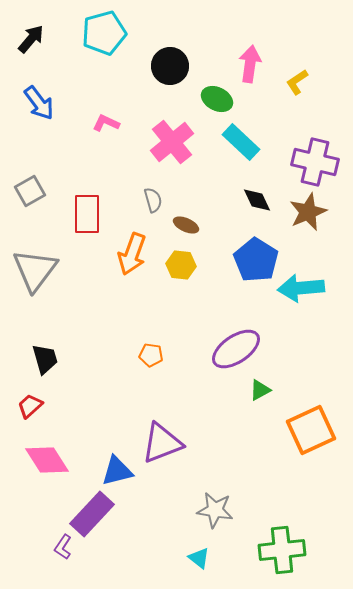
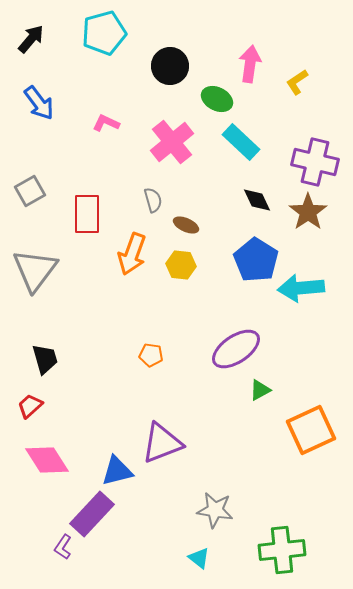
brown star: rotated 12 degrees counterclockwise
